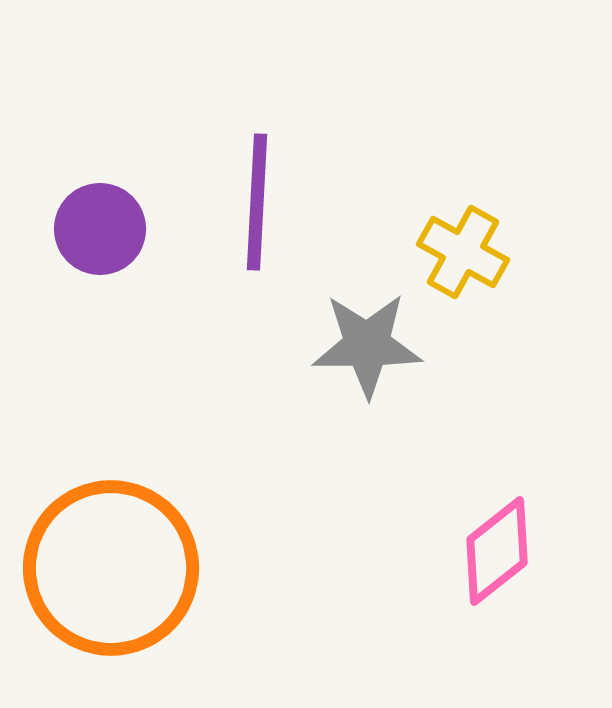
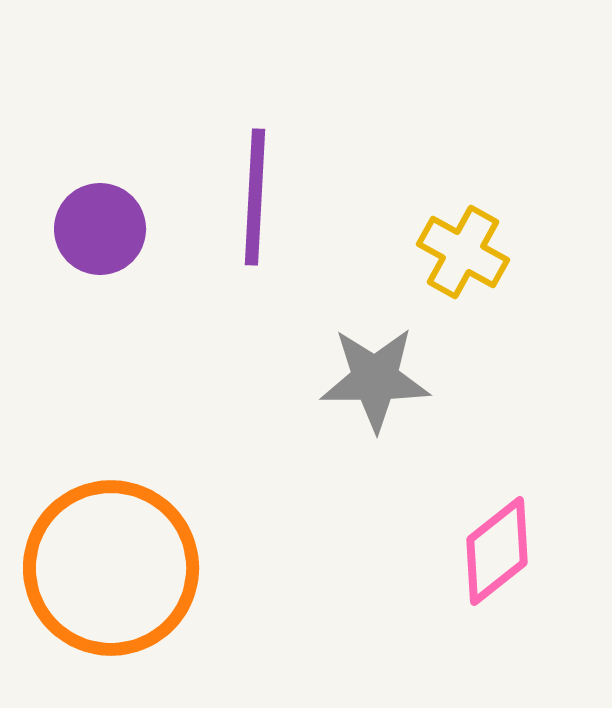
purple line: moved 2 px left, 5 px up
gray star: moved 8 px right, 34 px down
